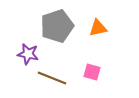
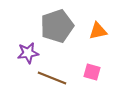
orange triangle: moved 3 px down
purple star: moved 1 px up; rotated 20 degrees counterclockwise
